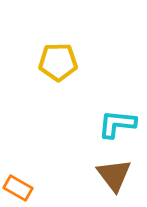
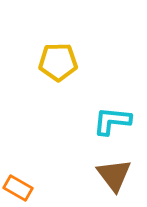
cyan L-shape: moved 5 px left, 3 px up
